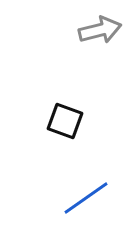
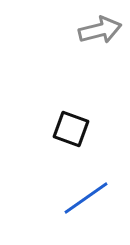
black square: moved 6 px right, 8 px down
